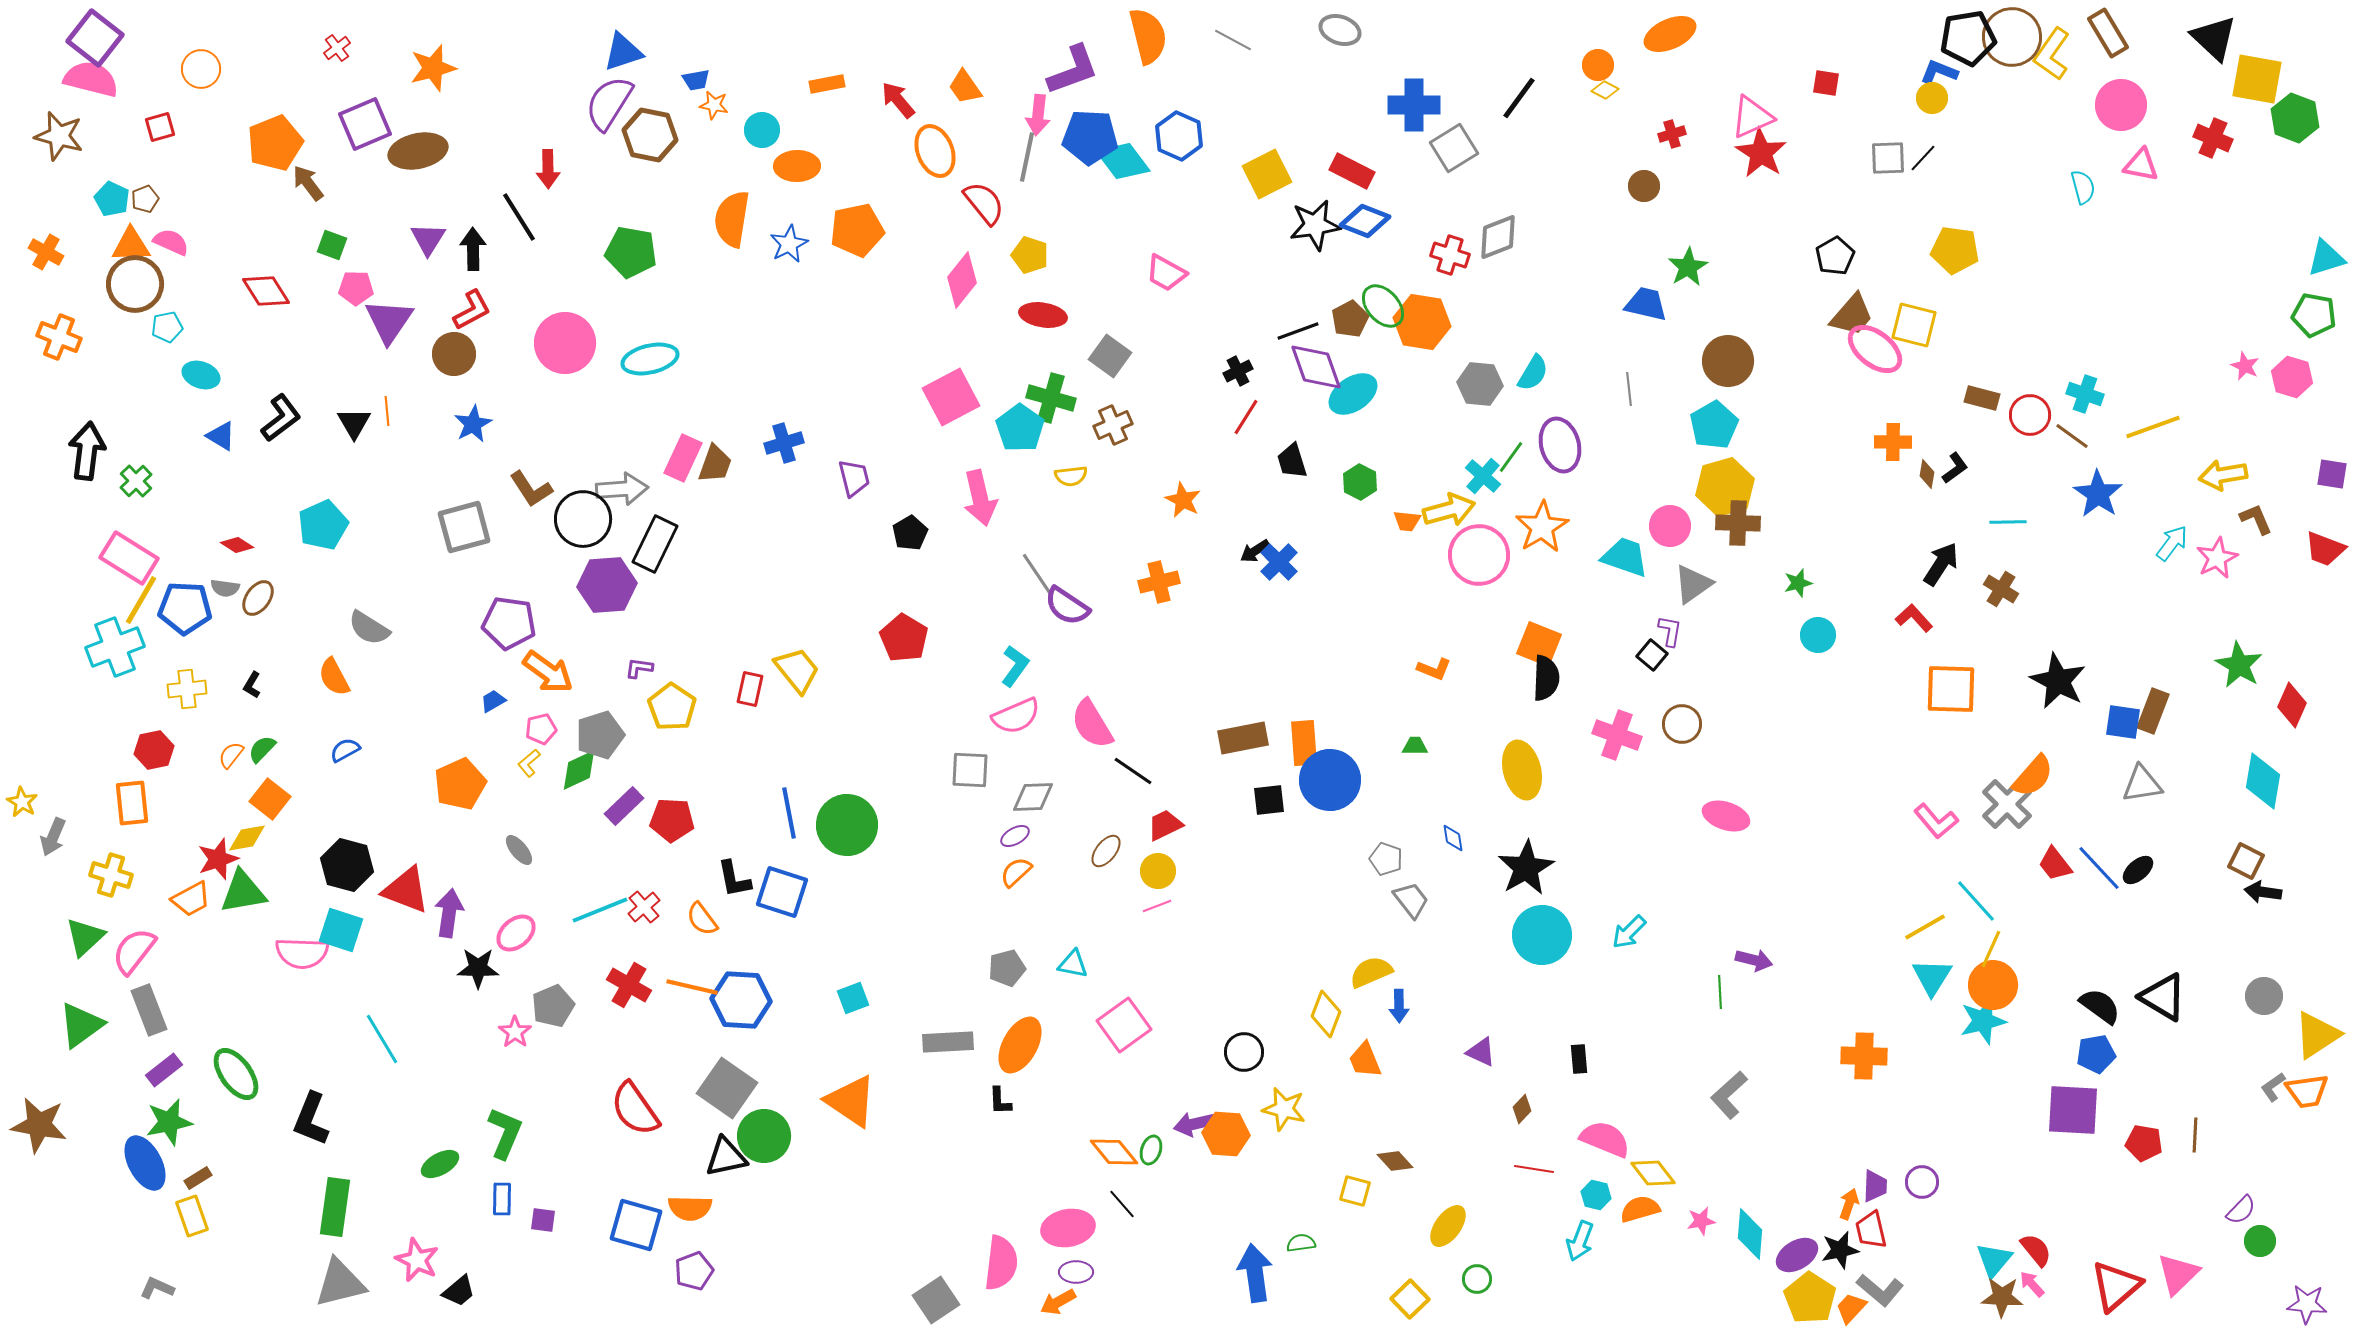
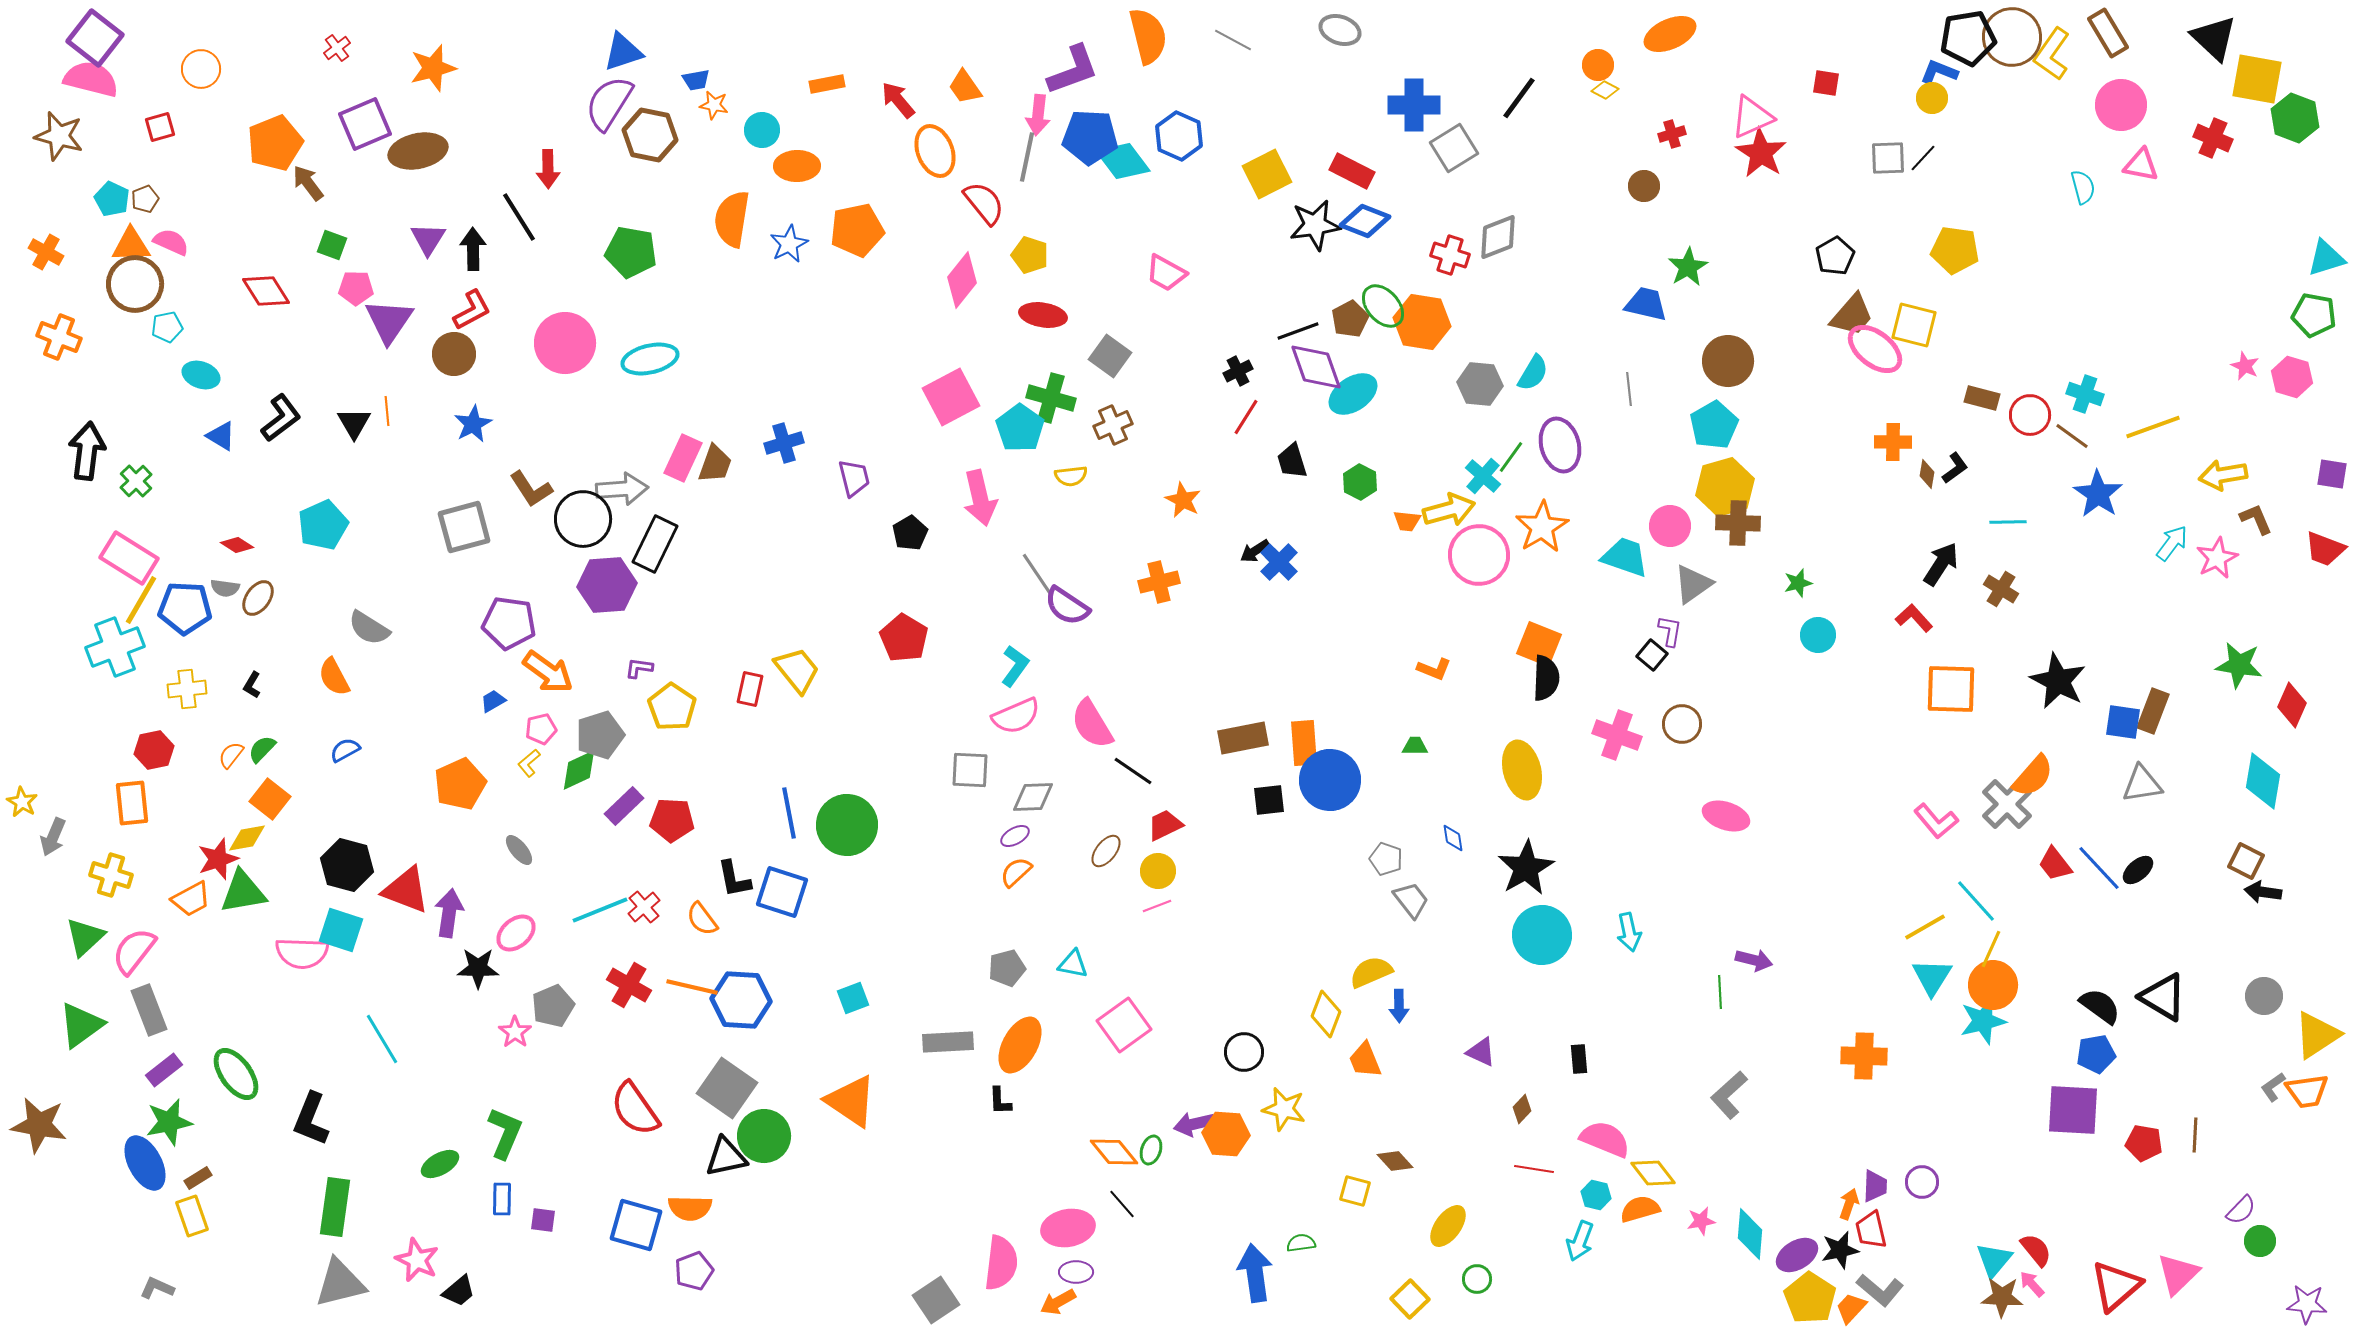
green star at (2239, 665): rotated 21 degrees counterclockwise
cyan arrow at (1629, 932): rotated 57 degrees counterclockwise
